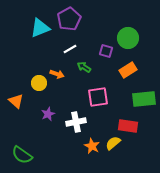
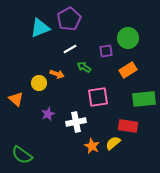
purple square: rotated 24 degrees counterclockwise
orange triangle: moved 2 px up
